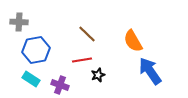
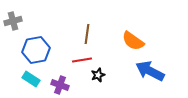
gray cross: moved 6 px left, 1 px up; rotated 18 degrees counterclockwise
brown line: rotated 54 degrees clockwise
orange semicircle: rotated 25 degrees counterclockwise
blue arrow: rotated 28 degrees counterclockwise
